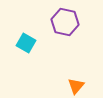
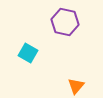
cyan square: moved 2 px right, 10 px down
